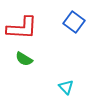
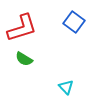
red L-shape: rotated 20 degrees counterclockwise
